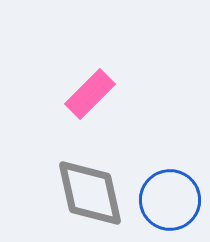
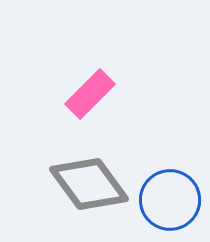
gray diamond: moved 1 px left, 9 px up; rotated 24 degrees counterclockwise
